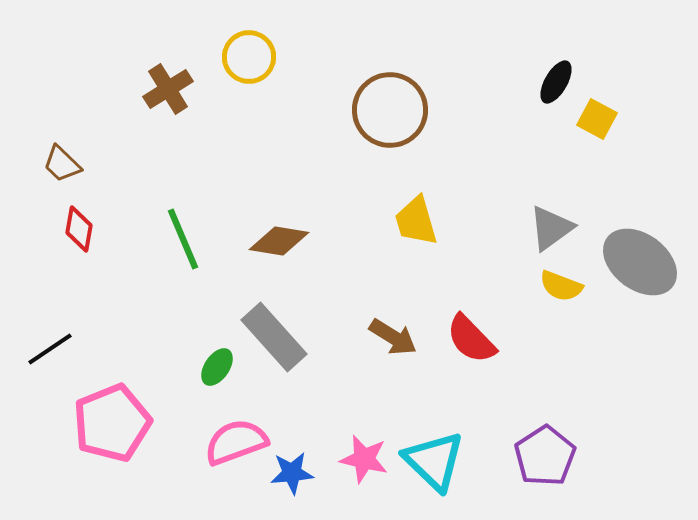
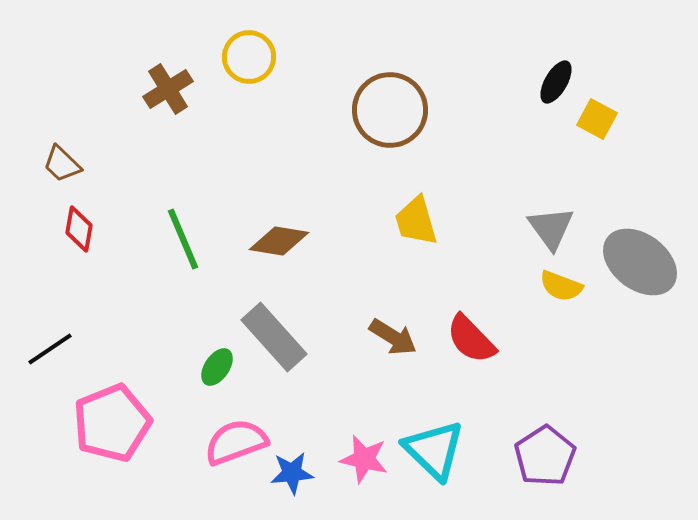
gray triangle: rotated 30 degrees counterclockwise
cyan triangle: moved 11 px up
